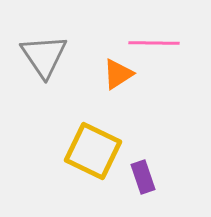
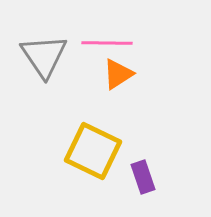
pink line: moved 47 px left
